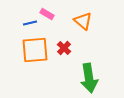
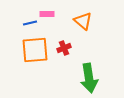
pink rectangle: rotated 32 degrees counterclockwise
red cross: rotated 24 degrees clockwise
